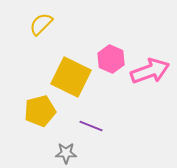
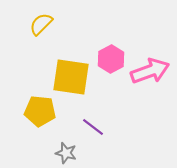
pink hexagon: rotated 8 degrees clockwise
yellow square: rotated 18 degrees counterclockwise
yellow pentagon: rotated 20 degrees clockwise
purple line: moved 2 px right, 1 px down; rotated 15 degrees clockwise
gray star: rotated 15 degrees clockwise
